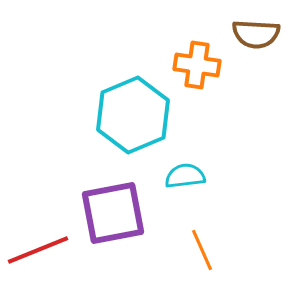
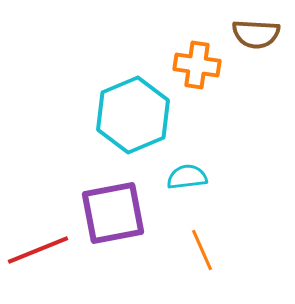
cyan semicircle: moved 2 px right, 1 px down
